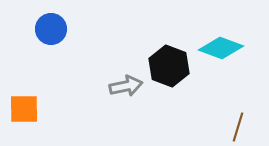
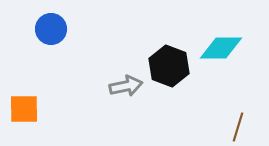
cyan diamond: rotated 21 degrees counterclockwise
